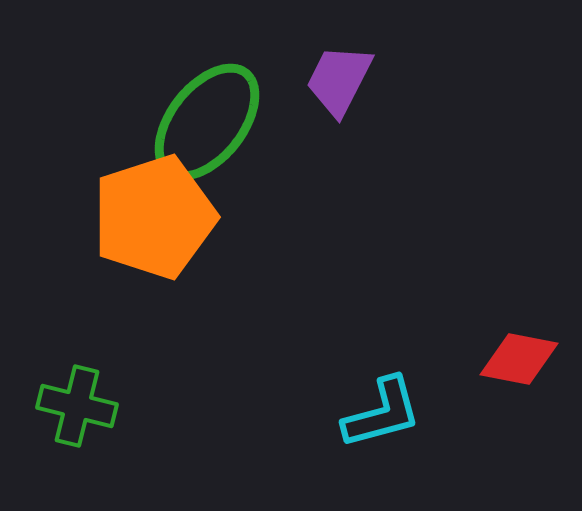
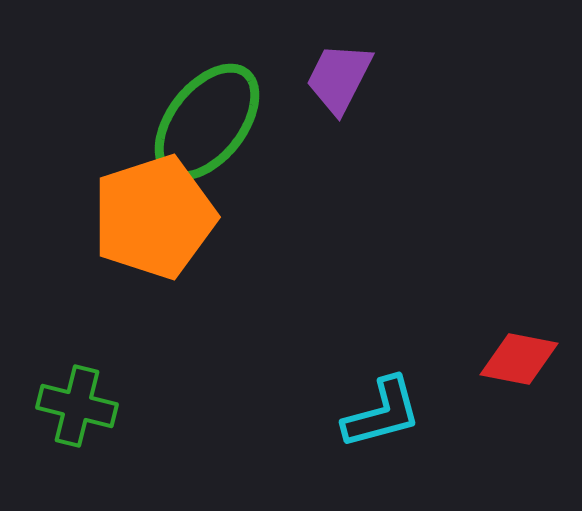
purple trapezoid: moved 2 px up
